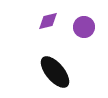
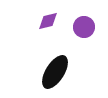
black ellipse: rotated 72 degrees clockwise
